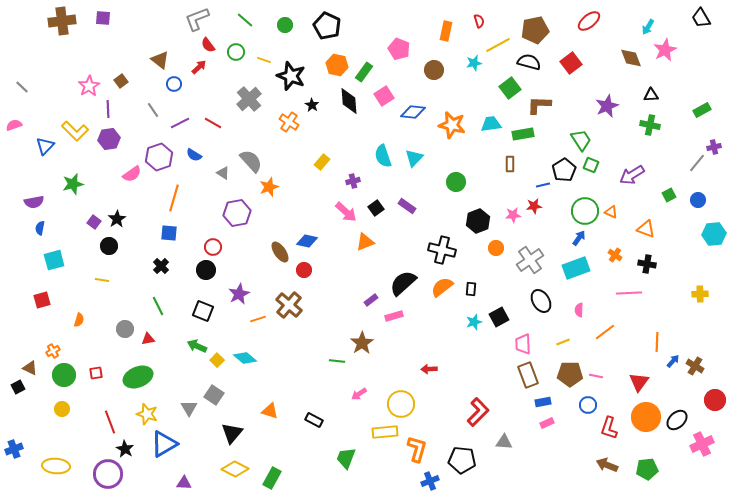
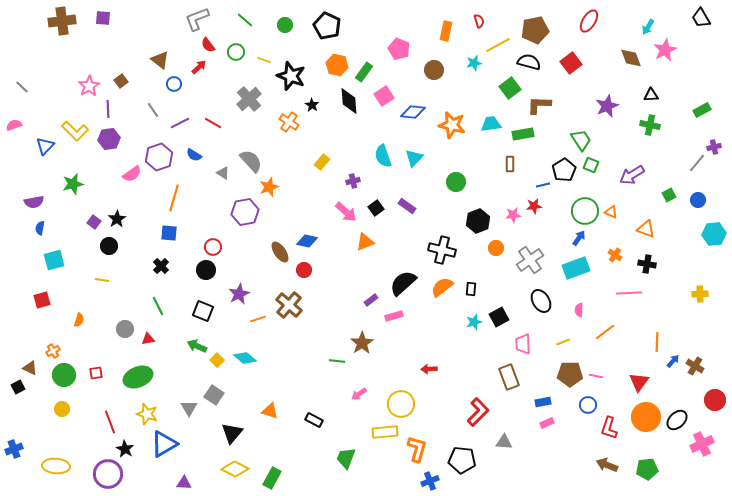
red ellipse at (589, 21): rotated 20 degrees counterclockwise
purple hexagon at (237, 213): moved 8 px right, 1 px up
brown rectangle at (528, 375): moved 19 px left, 2 px down
